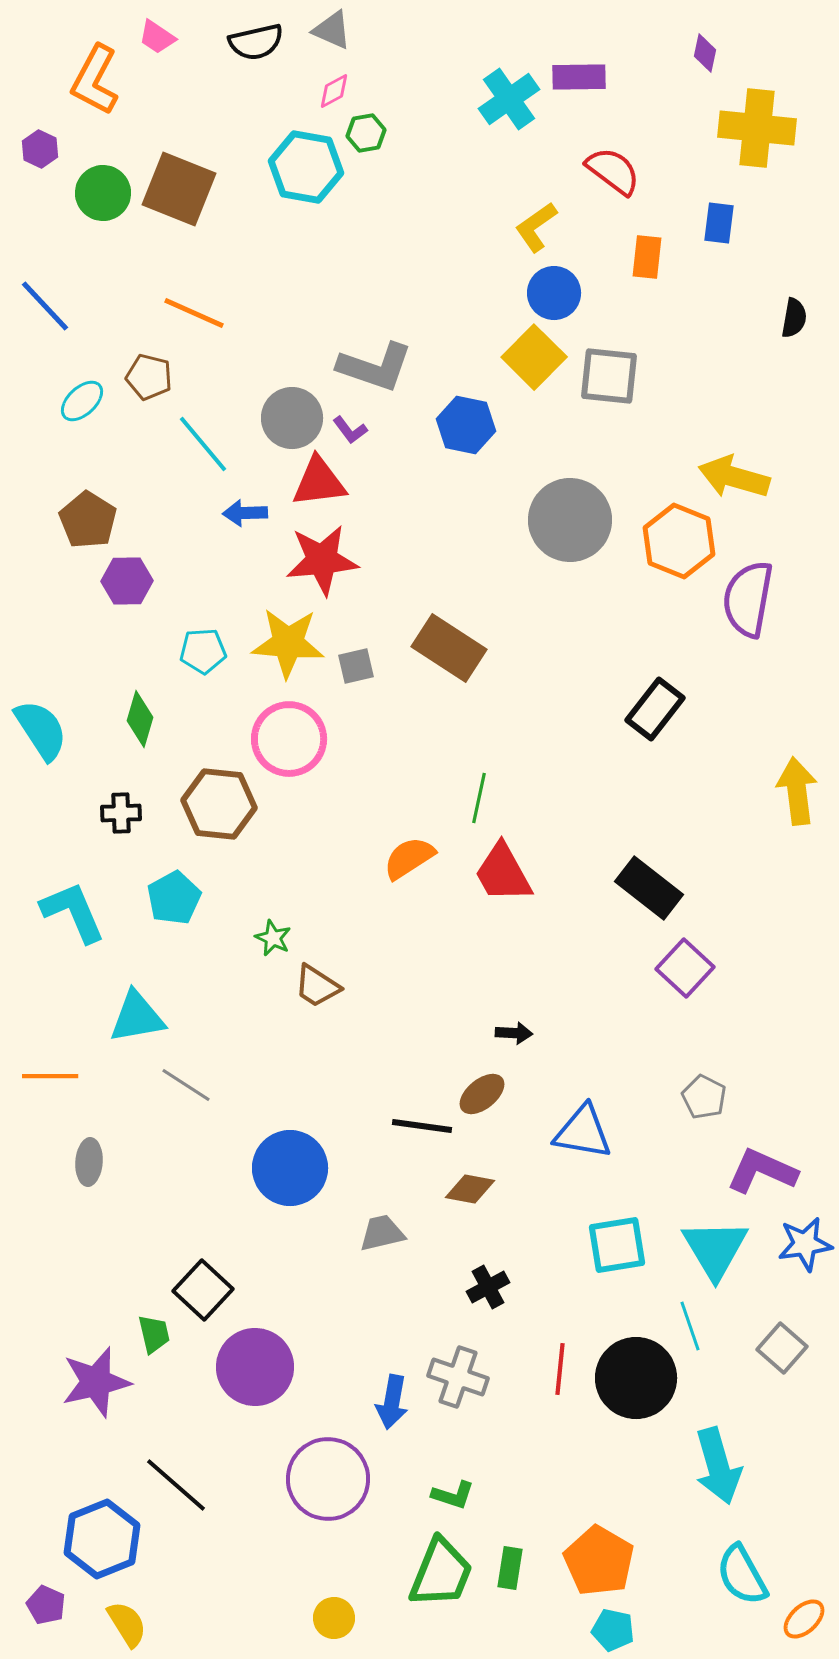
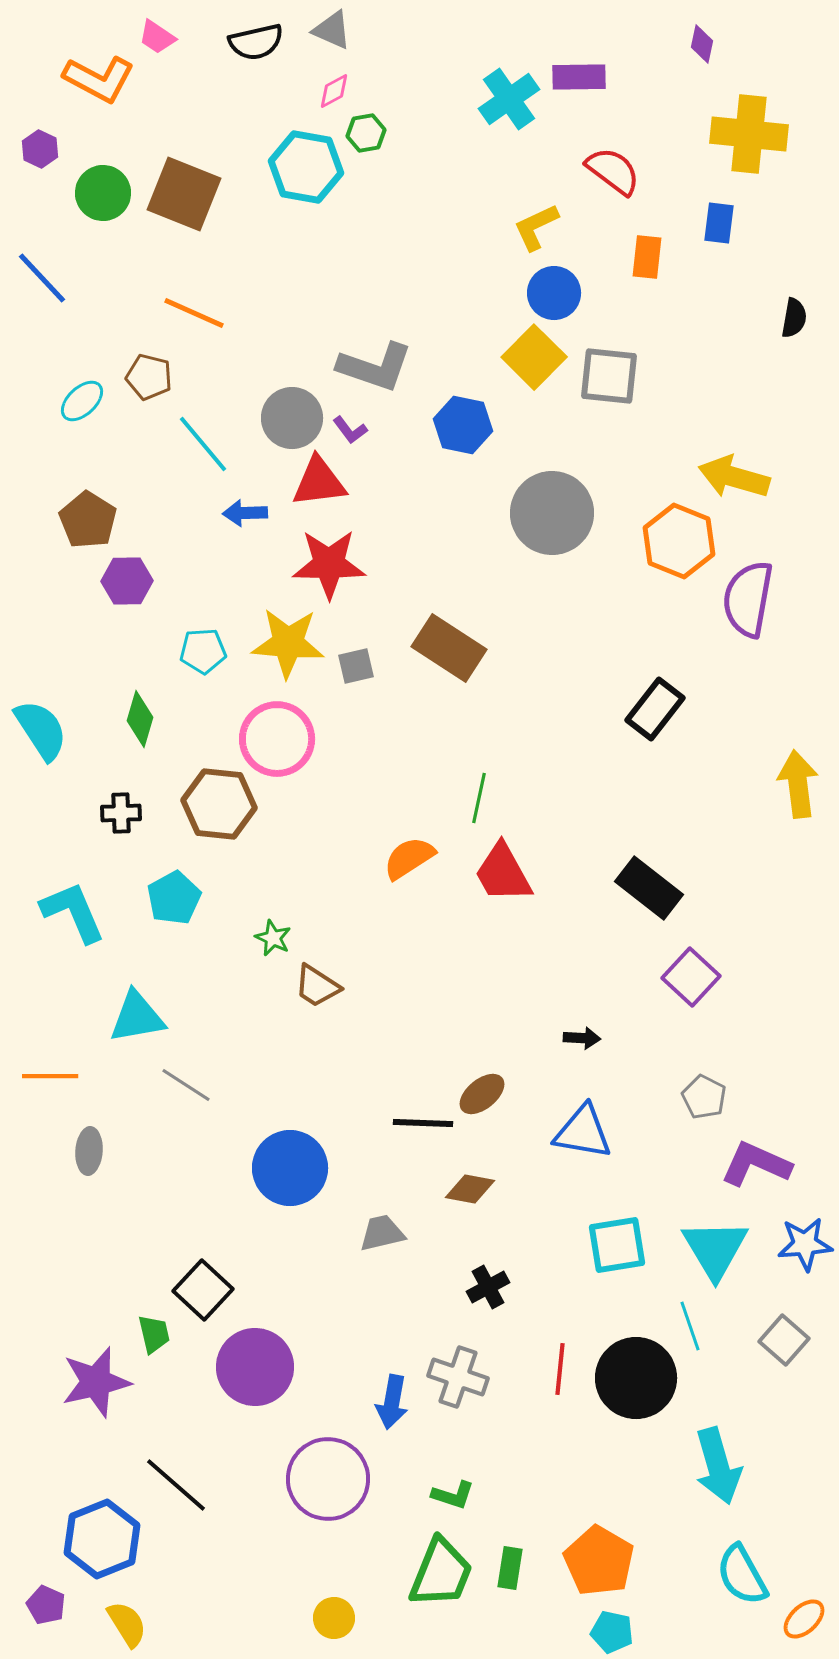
purple diamond at (705, 53): moved 3 px left, 9 px up
orange L-shape at (95, 80): moved 4 px right, 1 px up; rotated 90 degrees counterclockwise
yellow cross at (757, 128): moved 8 px left, 6 px down
brown square at (179, 189): moved 5 px right, 5 px down
yellow L-shape at (536, 227): rotated 10 degrees clockwise
blue line at (45, 306): moved 3 px left, 28 px up
blue hexagon at (466, 425): moved 3 px left
gray circle at (570, 520): moved 18 px left, 7 px up
red star at (322, 560): moved 7 px right, 4 px down; rotated 6 degrees clockwise
pink circle at (289, 739): moved 12 px left
yellow arrow at (797, 791): moved 1 px right, 7 px up
purple square at (685, 968): moved 6 px right, 9 px down
black arrow at (514, 1033): moved 68 px right, 5 px down
black line at (422, 1126): moved 1 px right, 3 px up; rotated 6 degrees counterclockwise
gray ellipse at (89, 1162): moved 11 px up
purple L-shape at (762, 1171): moved 6 px left, 7 px up
blue star at (805, 1244): rotated 4 degrees clockwise
gray square at (782, 1348): moved 2 px right, 8 px up
cyan pentagon at (613, 1630): moved 1 px left, 2 px down
